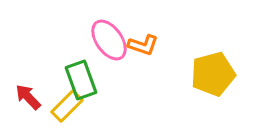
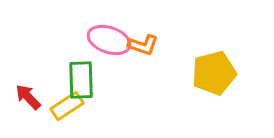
pink ellipse: rotated 36 degrees counterclockwise
yellow pentagon: moved 1 px right, 1 px up
green rectangle: rotated 18 degrees clockwise
yellow rectangle: rotated 12 degrees clockwise
